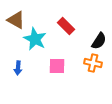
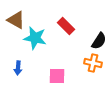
cyan star: moved 1 px up; rotated 15 degrees counterclockwise
pink square: moved 10 px down
